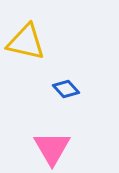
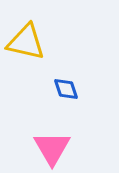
blue diamond: rotated 24 degrees clockwise
